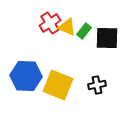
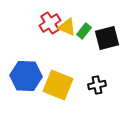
black square: rotated 15 degrees counterclockwise
